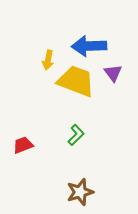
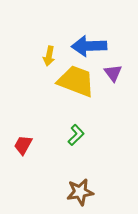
yellow arrow: moved 1 px right, 4 px up
red trapezoid: rotated 40 degrees counterclockwise
brown star: rotated 8 degrees clockwise
